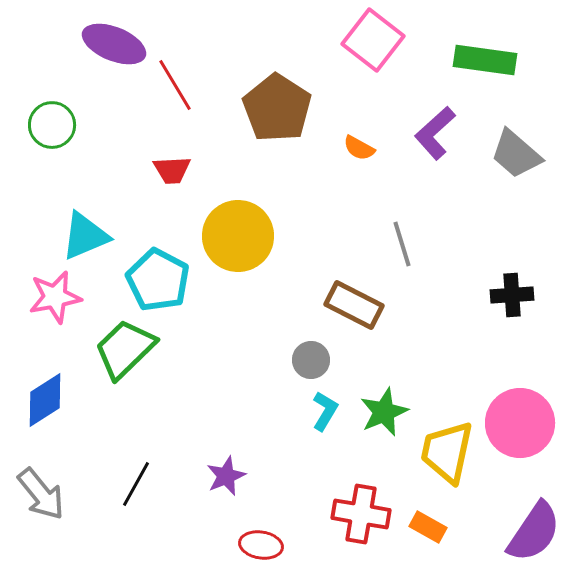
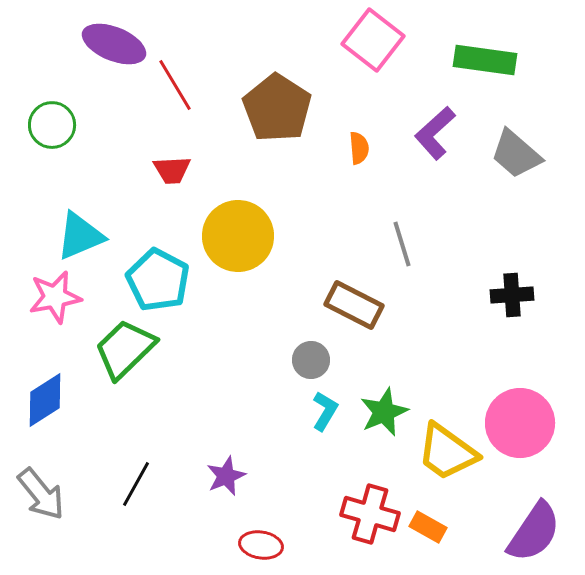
orange semicircle: rotated 124 degrees counterclockwise
cyan triangle: moved 5 px left
yellow trapezoid: rotated 66 degrees counterclockwise
red cross: moved 9 px right; rotated 6 degrees clockwise
